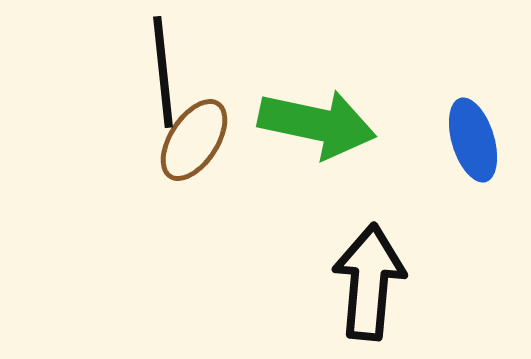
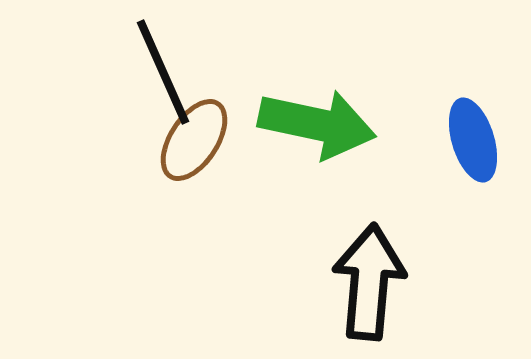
black line: rotated 18 degrees counterclockwise
